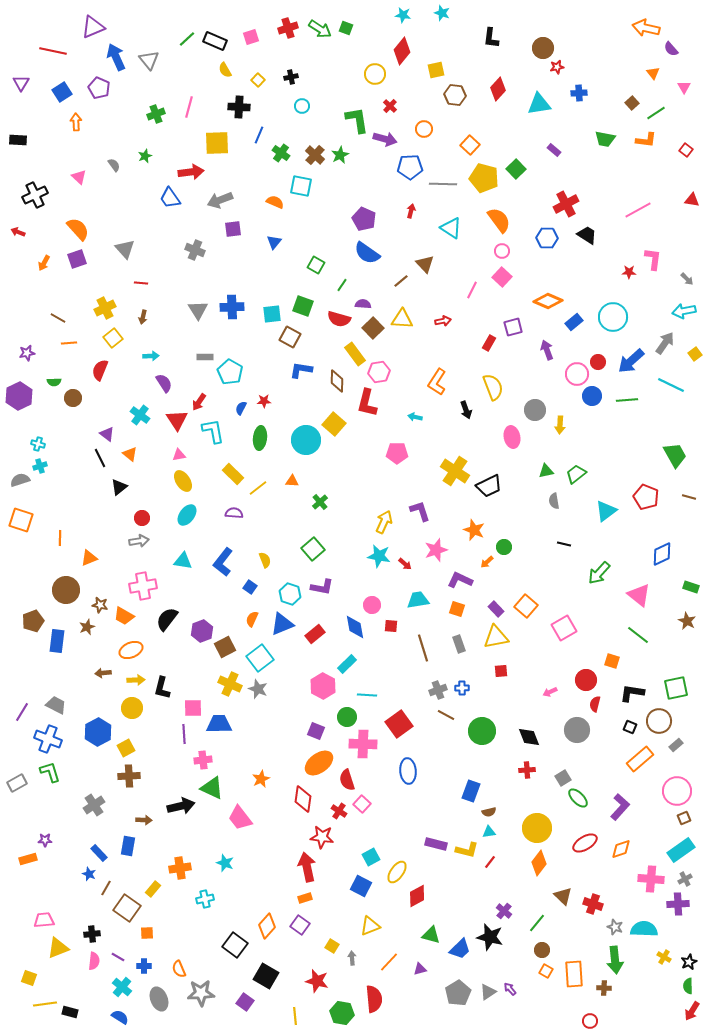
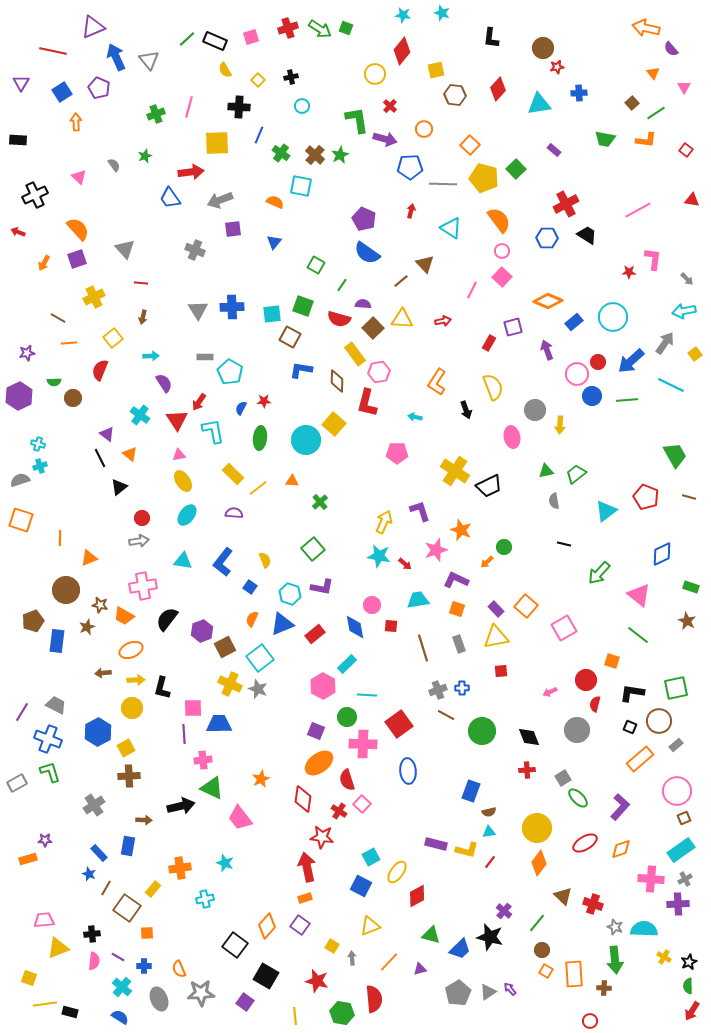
yellow cross at (105, 308): moved 11 px left, 11 px up
orange star at (474, 530): moved 13 px left
purple L-shape at (460, 580): moved 4 px left
